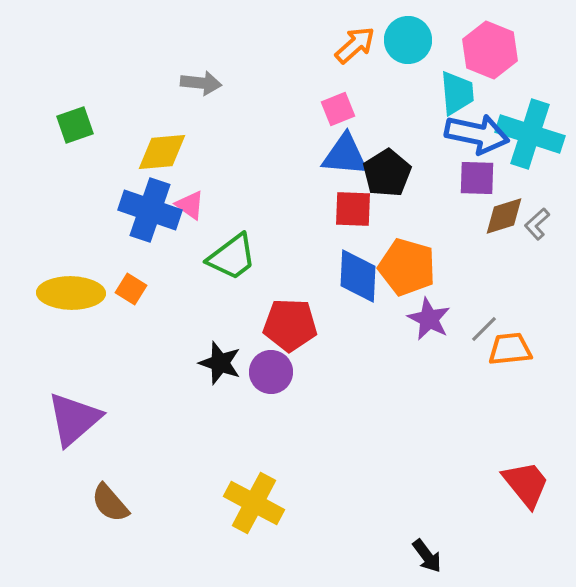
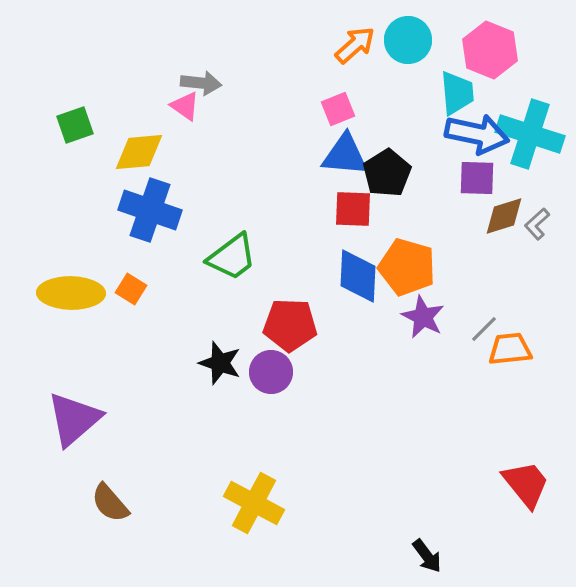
yellow diamond: moved 23 px left
pink triangle: moved 5 px left, 99 px up
purple star: moved 6 px left, 2 px up
